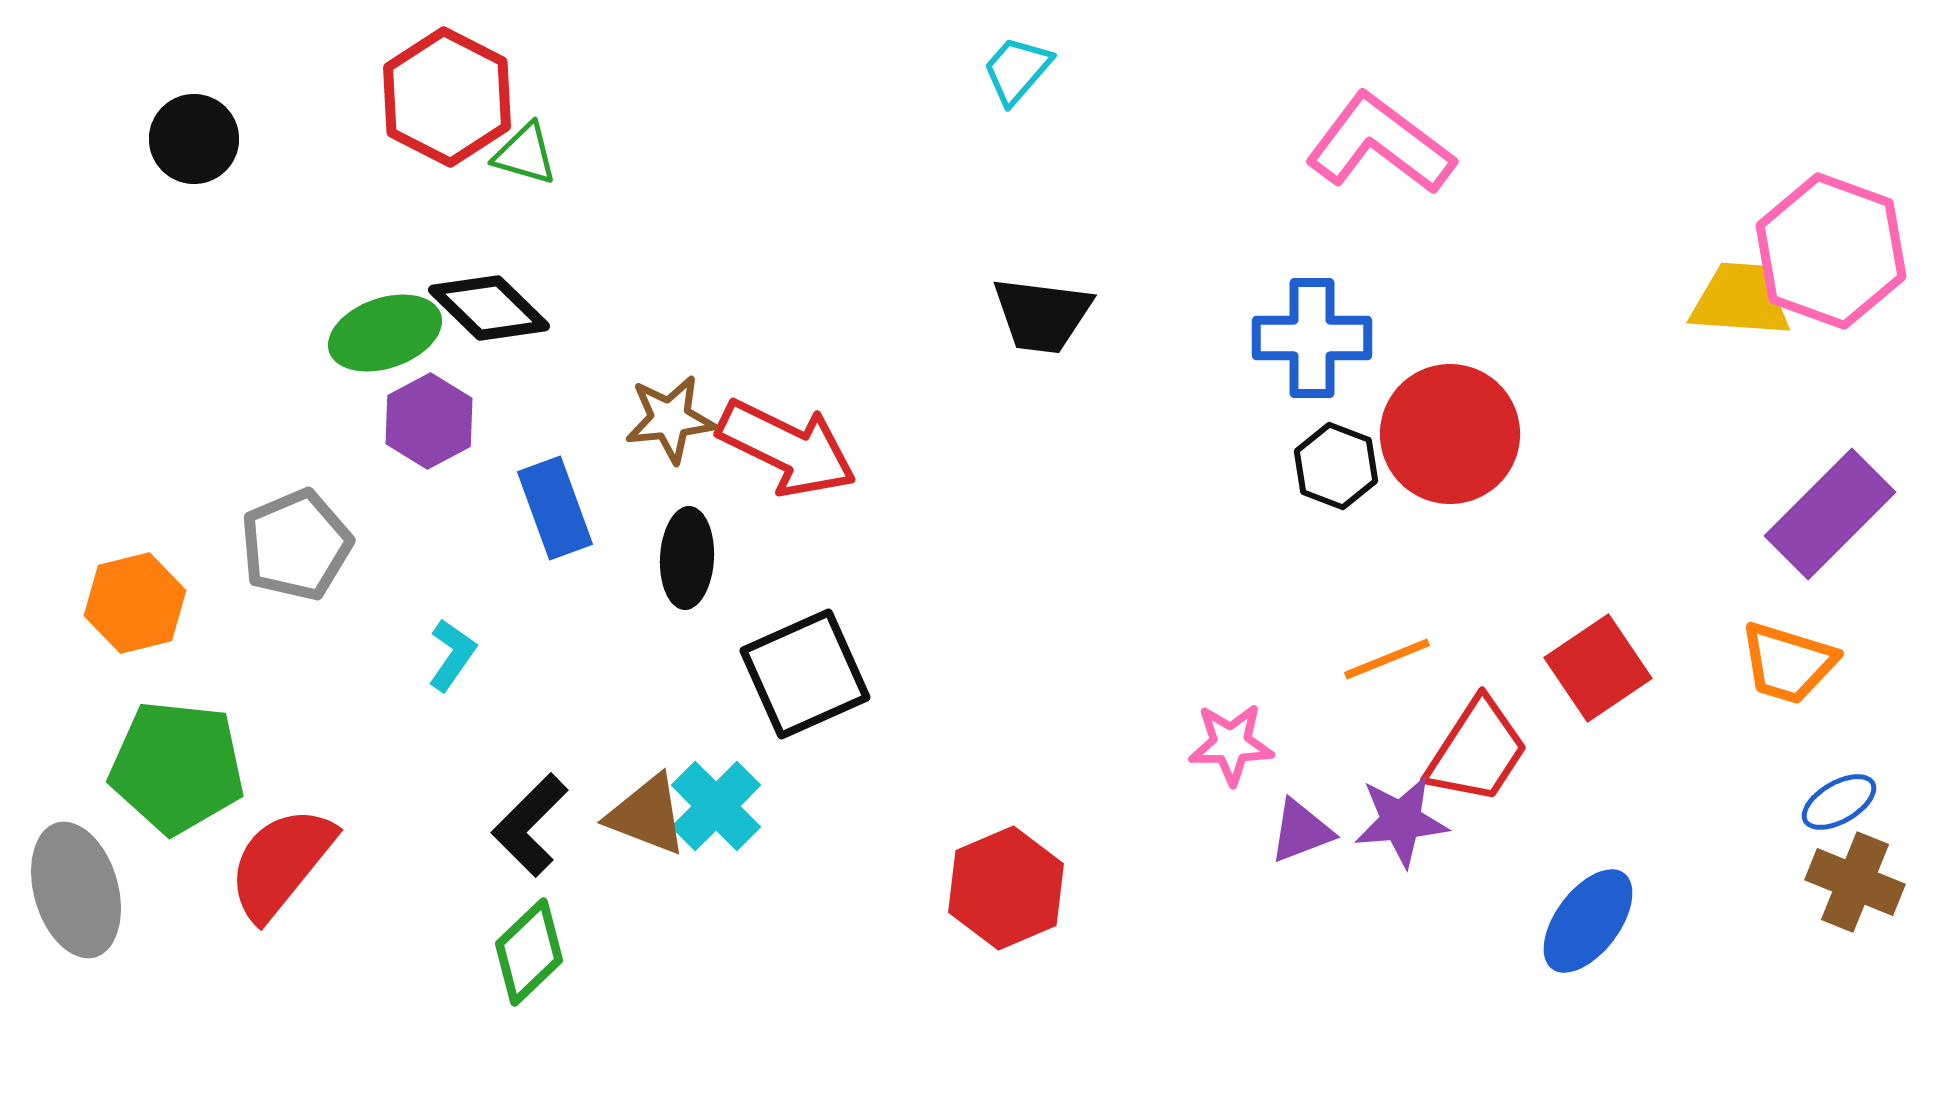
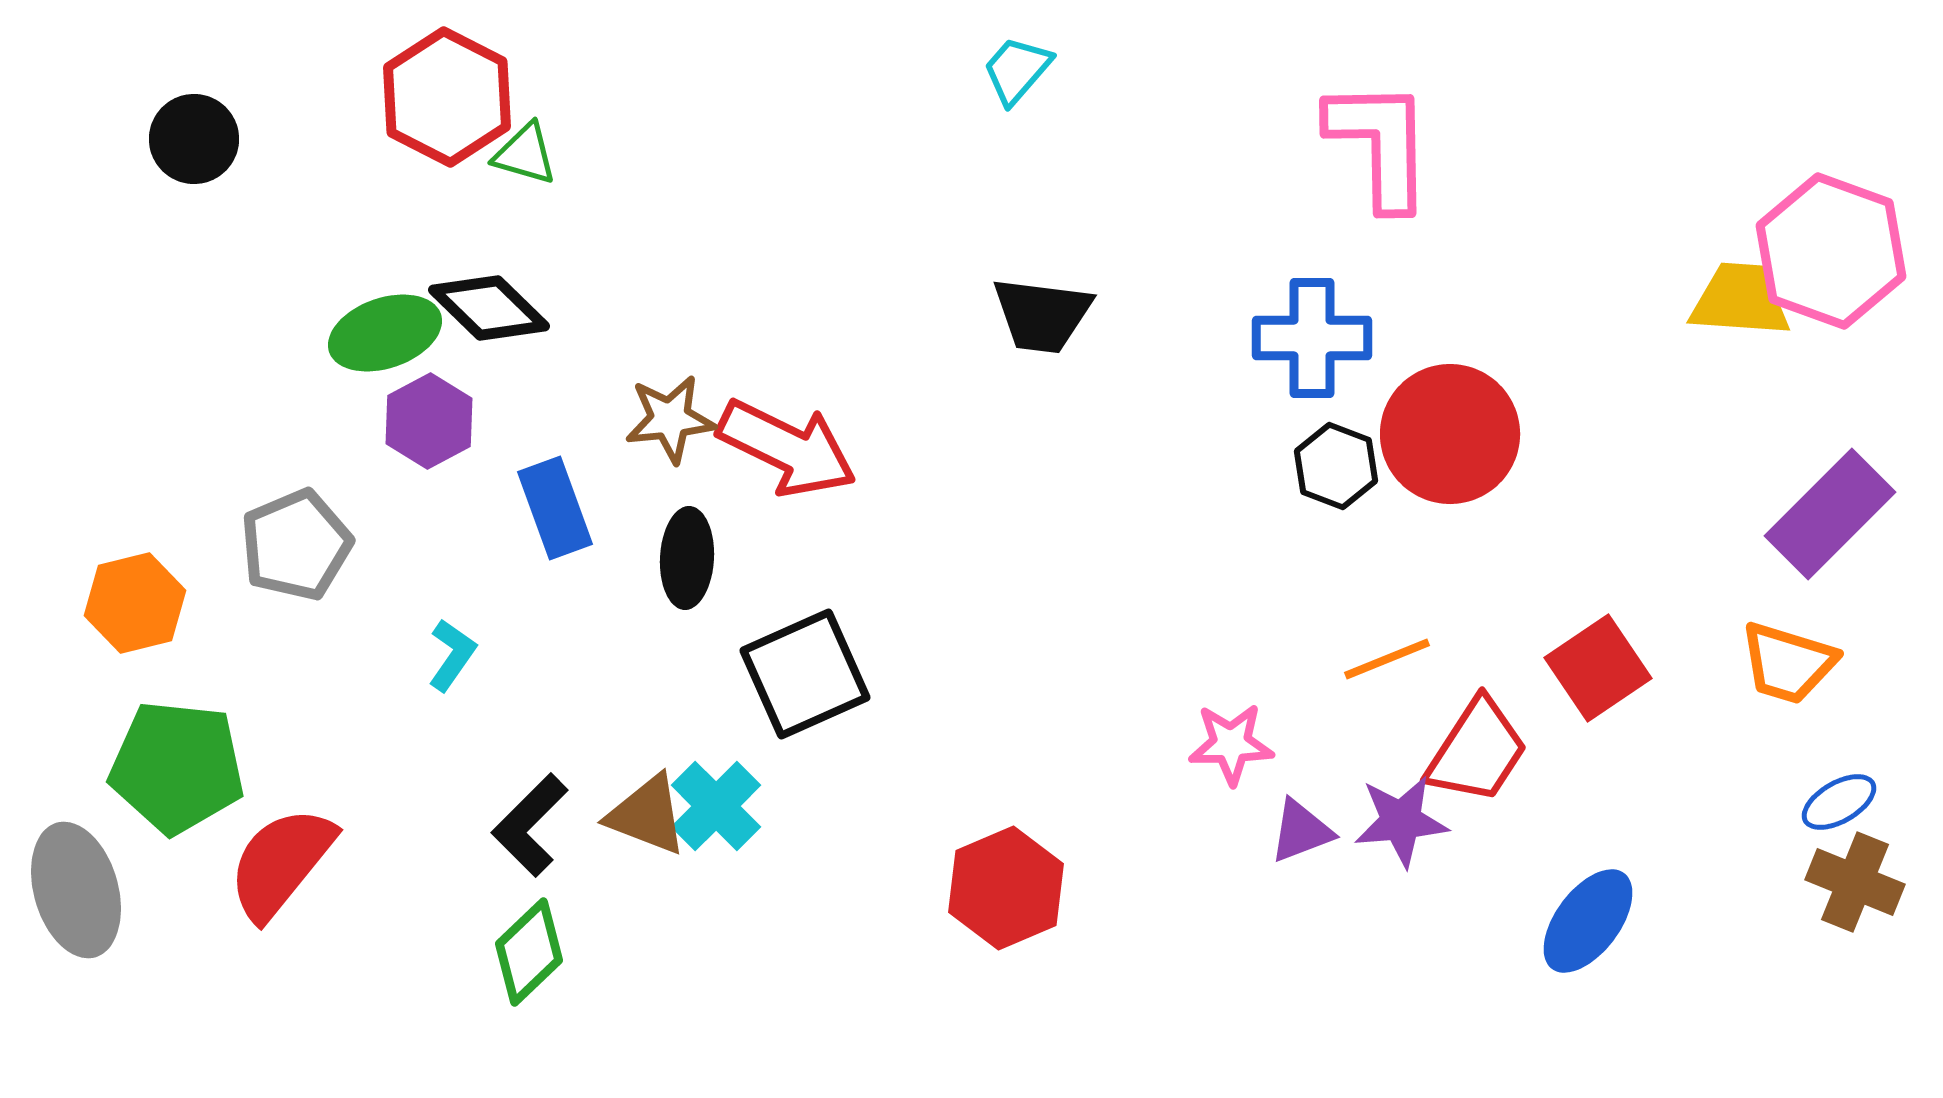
pink L-shape at (1380, 144): rotated 52 degrees clockwise
